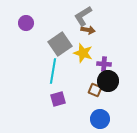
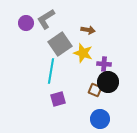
gray L-shape: moved 37 px left, 3 px down
cyan line: moved 2 px left
black circle: moved 1 px down
